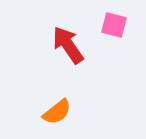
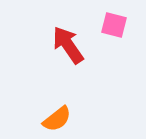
orange semicircle: moved 7 px down
